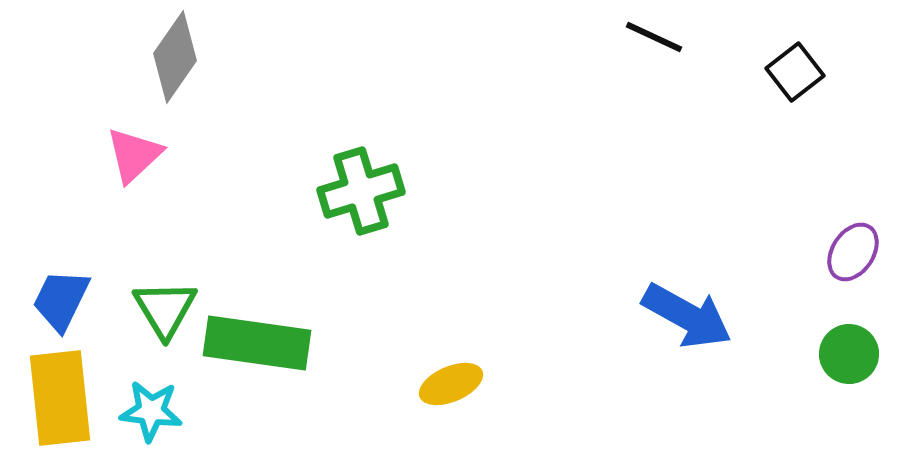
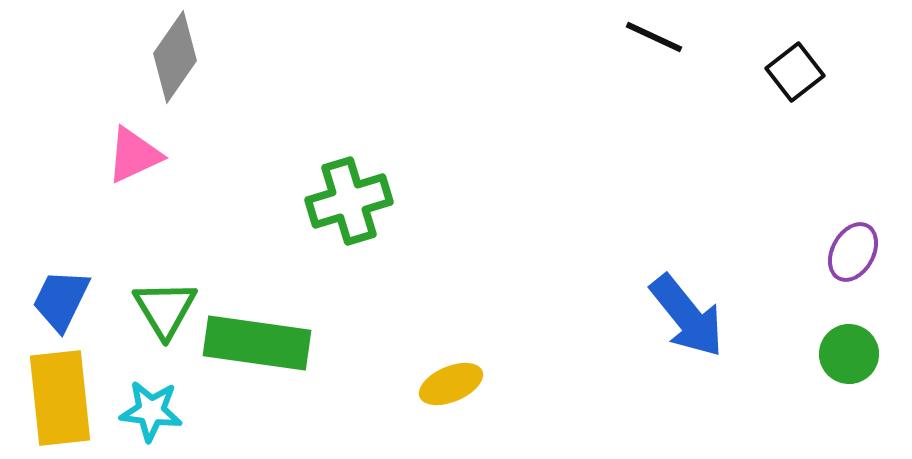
pink triangle: rotated 18 degrees clockwise
green cross: moved 12 px left, 10 px down
purple ellipse: rotated 4 degrees counterclockwise
blue arrow: rotated 22 degrees clockwise
